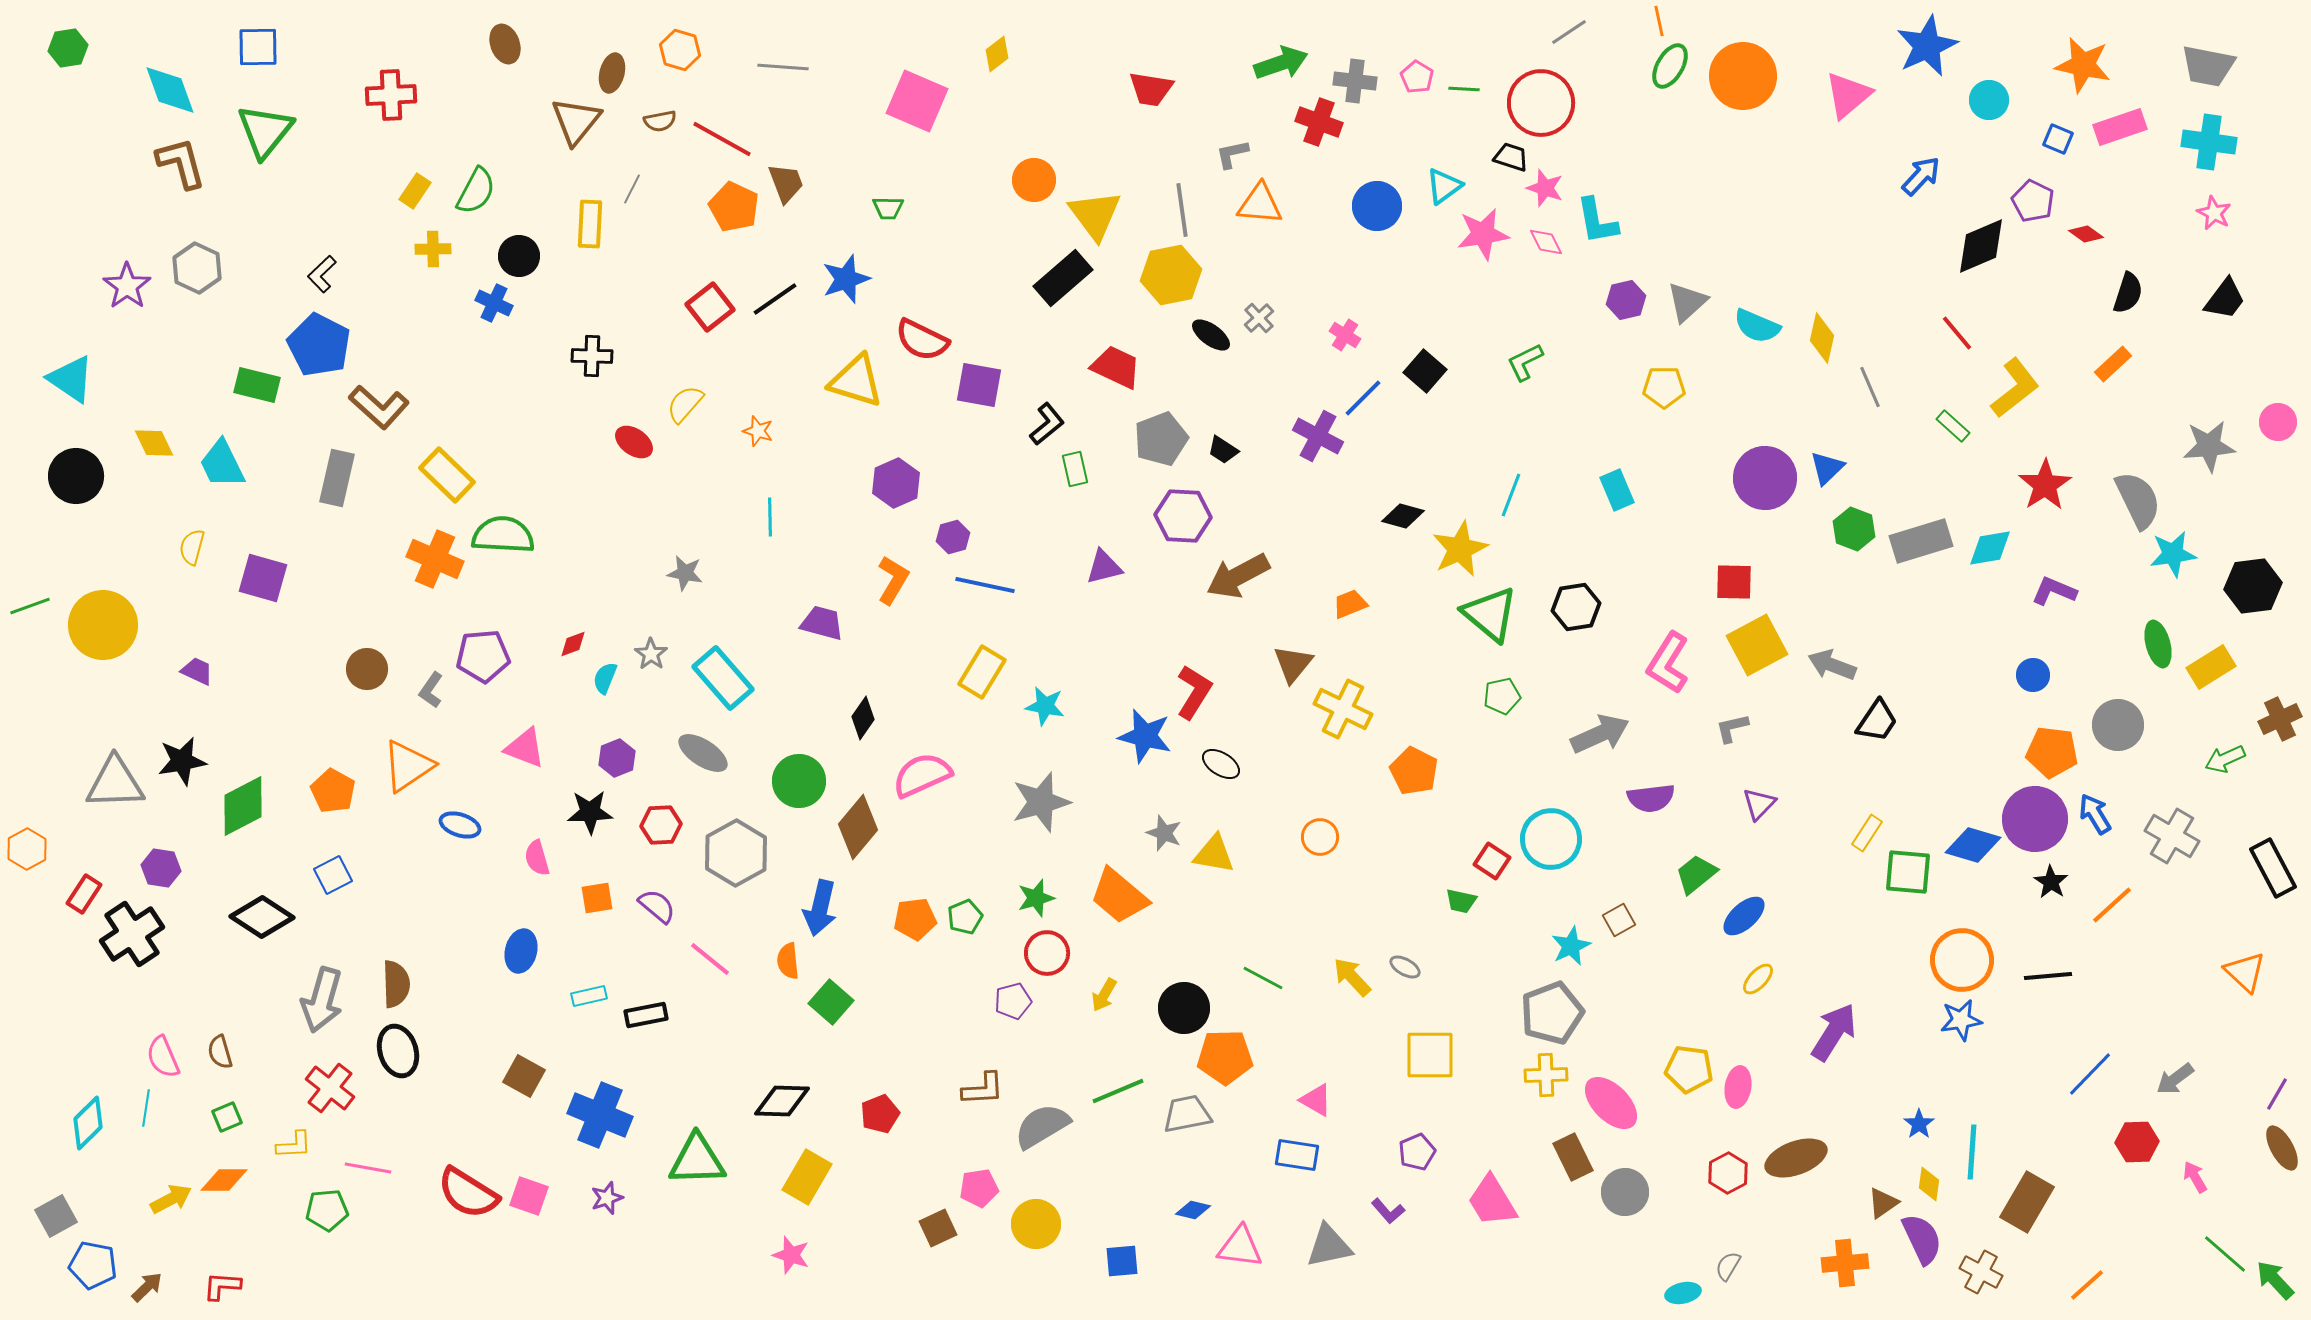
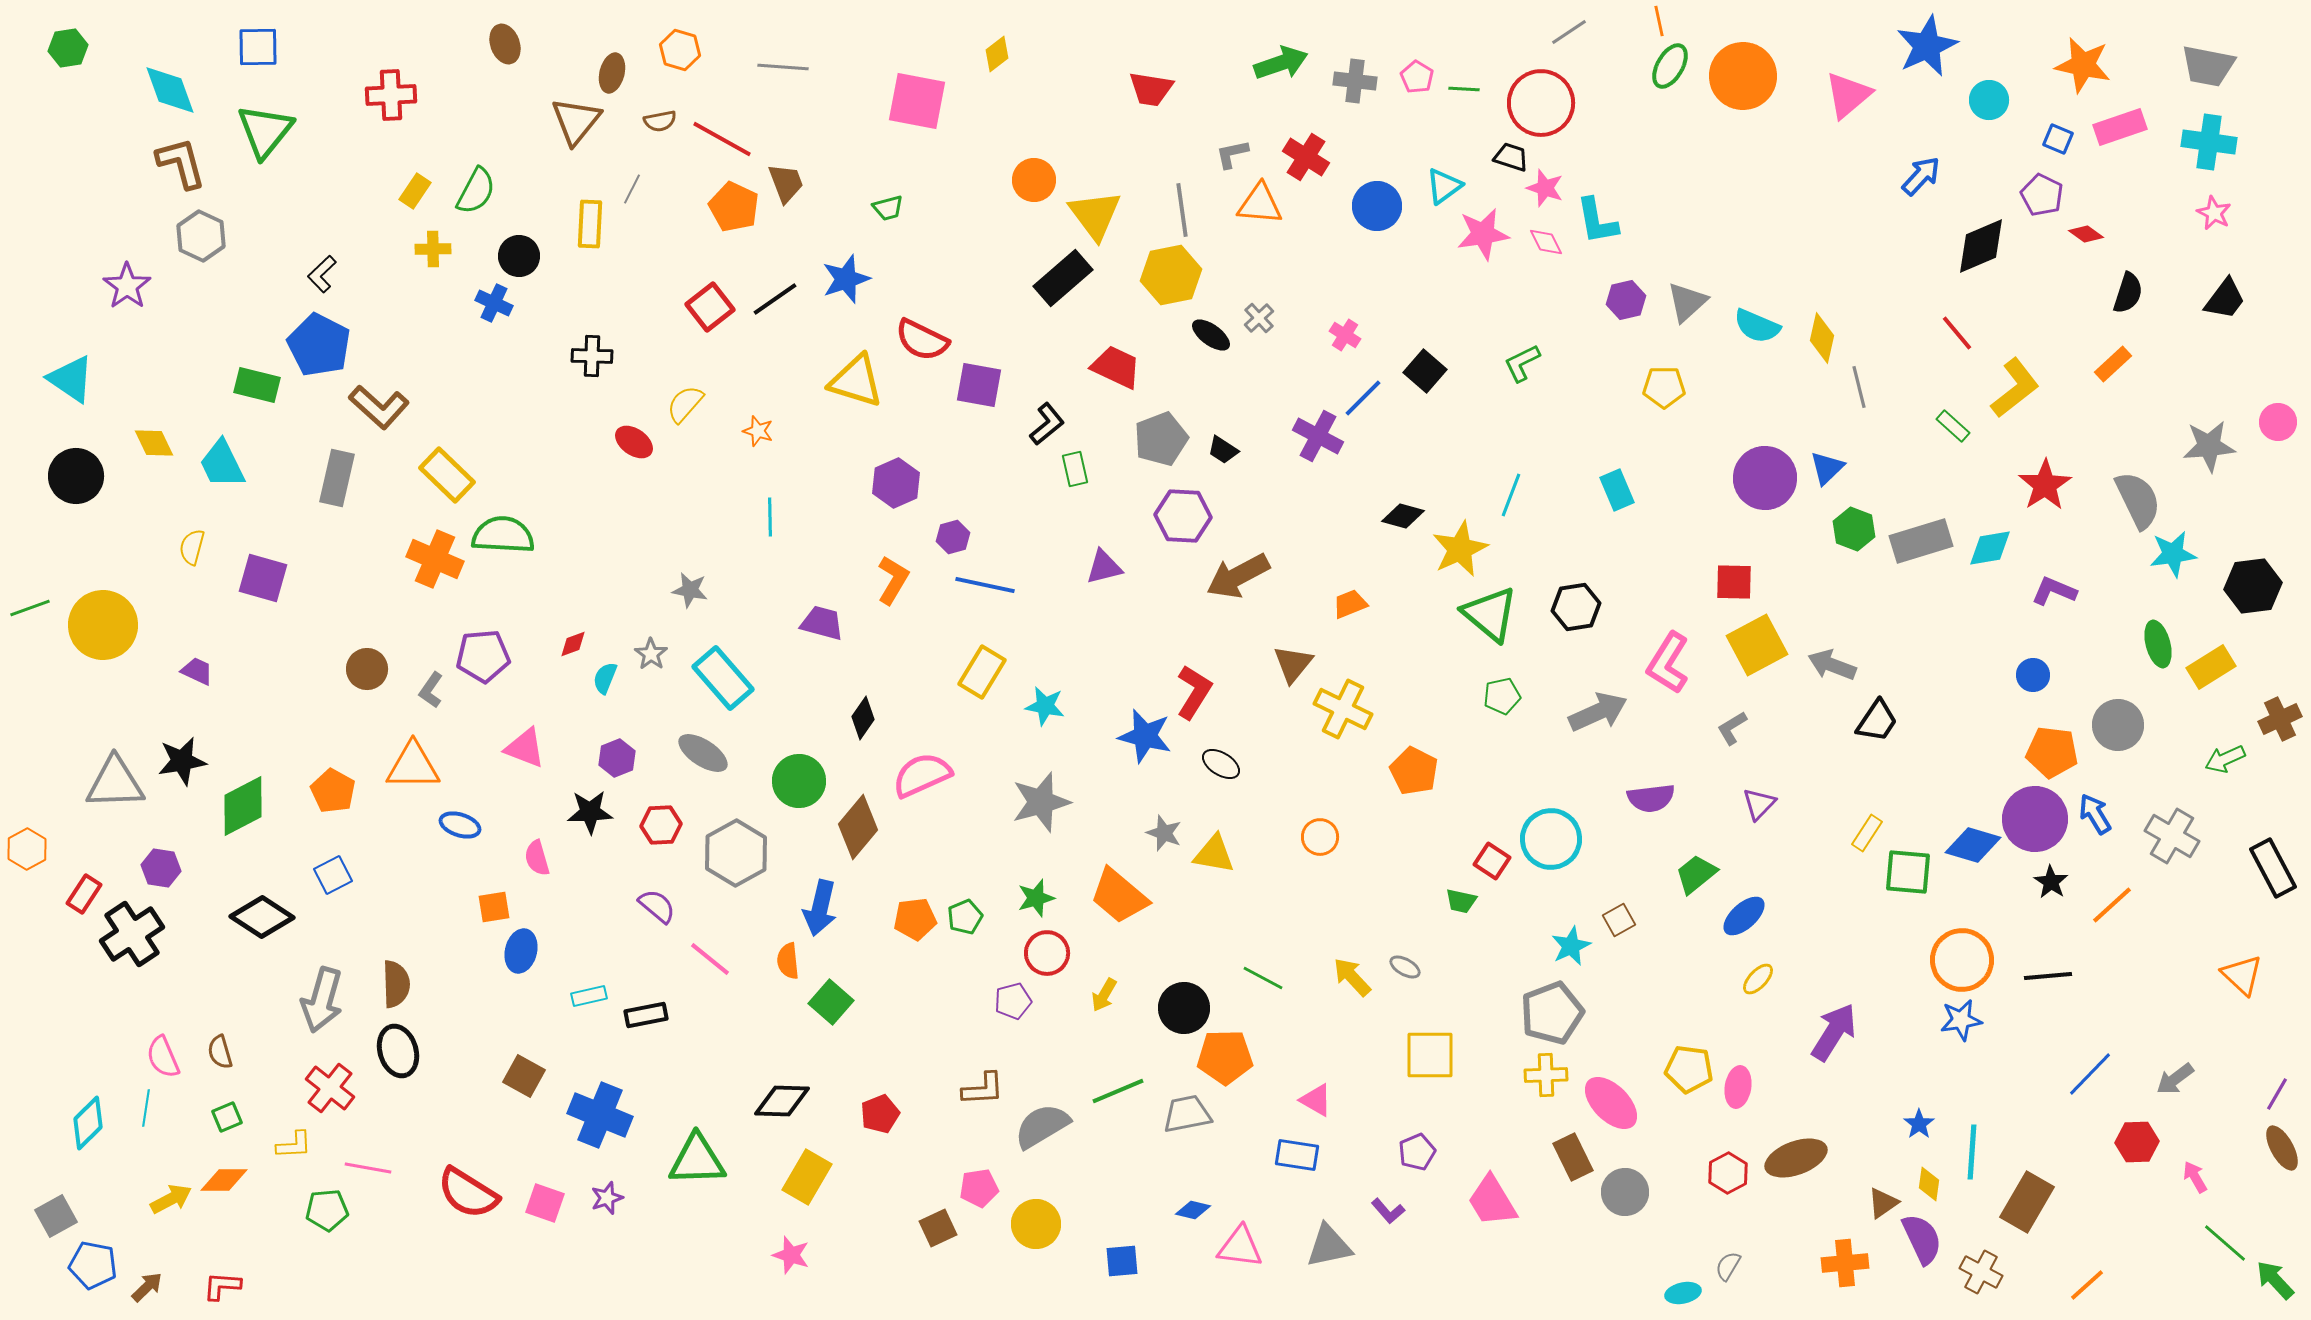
pink square at (917, 101): rotated 12 degrees counterclockwise
red cross at (1319, 122): moved 13 px left, 35 px down; rotated 12 degrees clockwise
purple pentagon at (2033, 201): moved 9 px right, 6 px up
green trapezoid at (888, 208): rotated 16 degrees counterclockwise
gray hexagon at (197, 268): moved 4 px right, 32 px up
green L-shape at (1525, 362): moved 3 px left, 1 px down
gray line at (1870, 387): moved 11 px left; rotated 9 degrees clockwise
gray star at (685, 573): moved 5 px right, 17 px down
green line at (30, 606): moved 2 px down
gray L-shape at (1732, 728): rotated 18 degrees counterclockwise
gray arrow at (1600, 734): moved 2 px left, 22 px up
orange triangle at (408, 766): moved 5 px right; rotated 34 degrees clockwise
orange square at (597, 898): moved 103 px left, 9 px down
orange triangle at (2245, 972): moved 3 px left, 3 px down
pink square at (529, 1196): moved 16 px right, 7 px down
green line at (2225, 1254): moved 11 px up
